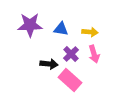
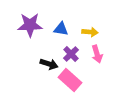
pink arrow: moved 3 px right
black arrow: rotated 12 degrees clockwise
